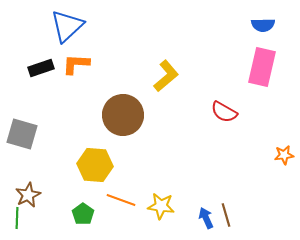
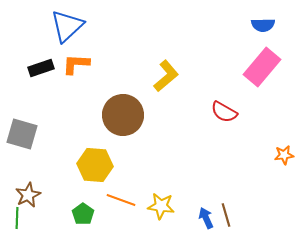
pink rectangle: rotated 27 degrees clockwise
